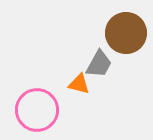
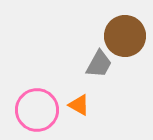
brown circle: moved 1 px left, 3 px down
orange triangle: moved 21 px down; rotated 15 degrees clockwise
